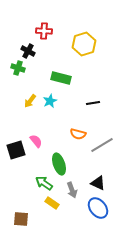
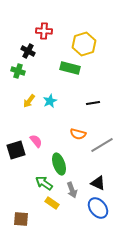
green cross: moved 3 px down
green rectangle: moved 9 px right, 10 px up
yellow arrow: moved 1 px left
